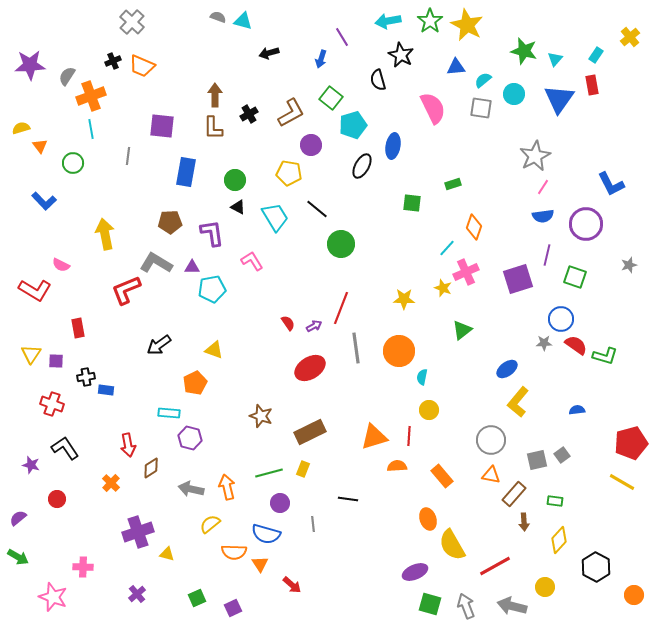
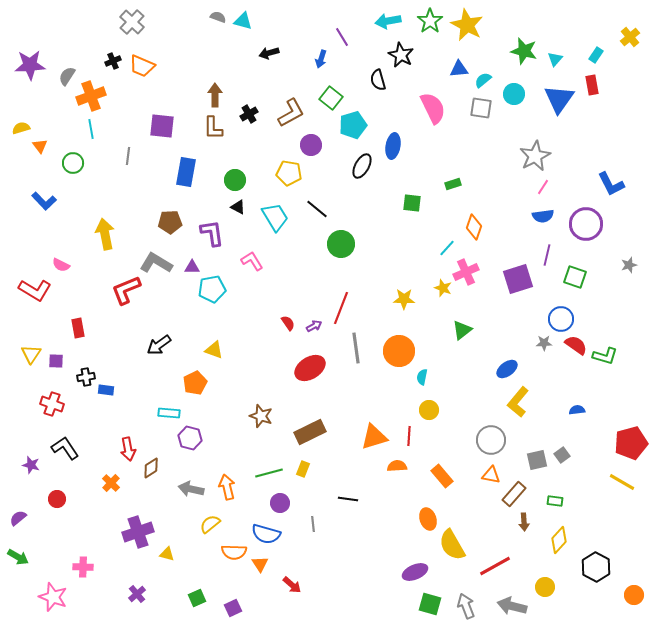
blue triangle at (456, 67): moved 3 px right, 2 px down
red arrow at (128, 445): moved 4 px down
